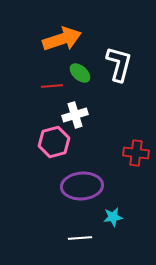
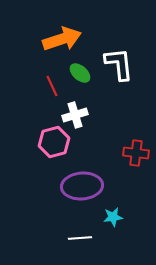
white L-shape: rotated 21 degrees counterclockwise
red line: rotated 70 degrees clockwise
